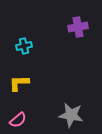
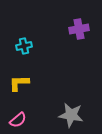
purple cross: moved 1 px right, 2 px down
